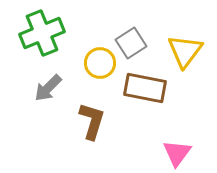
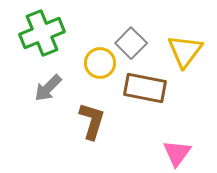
gray square: rotated 12 degrees counterclockwise
